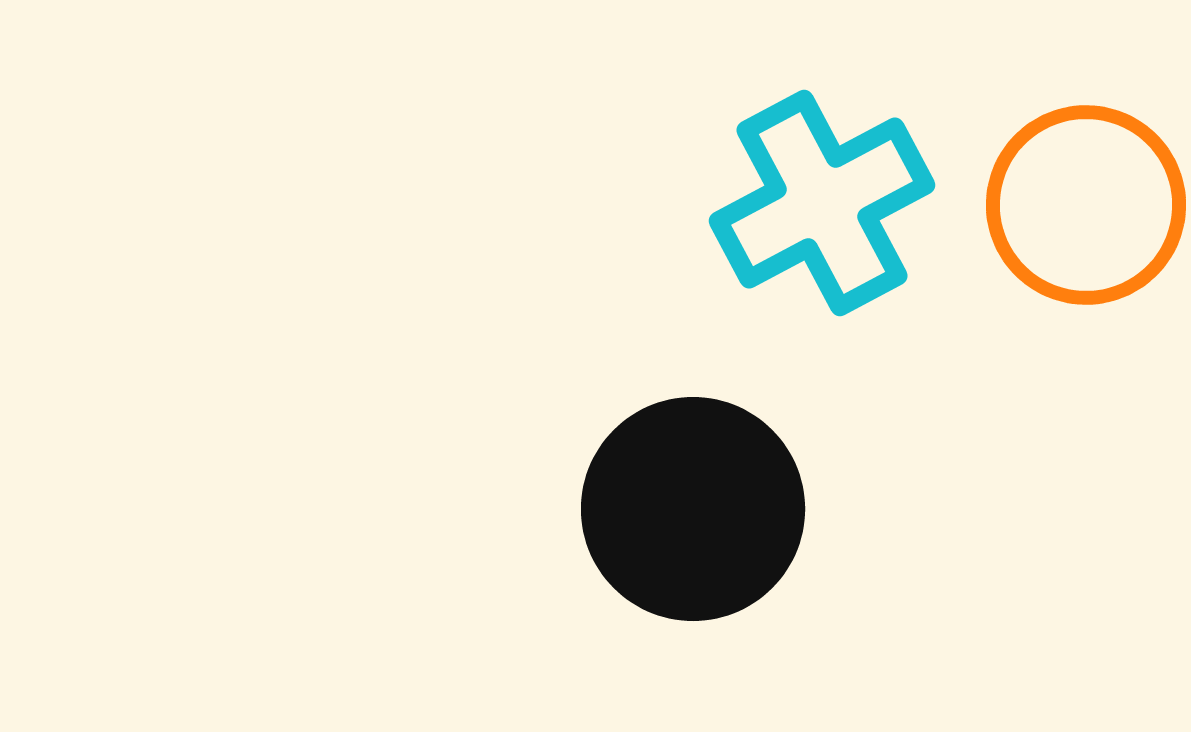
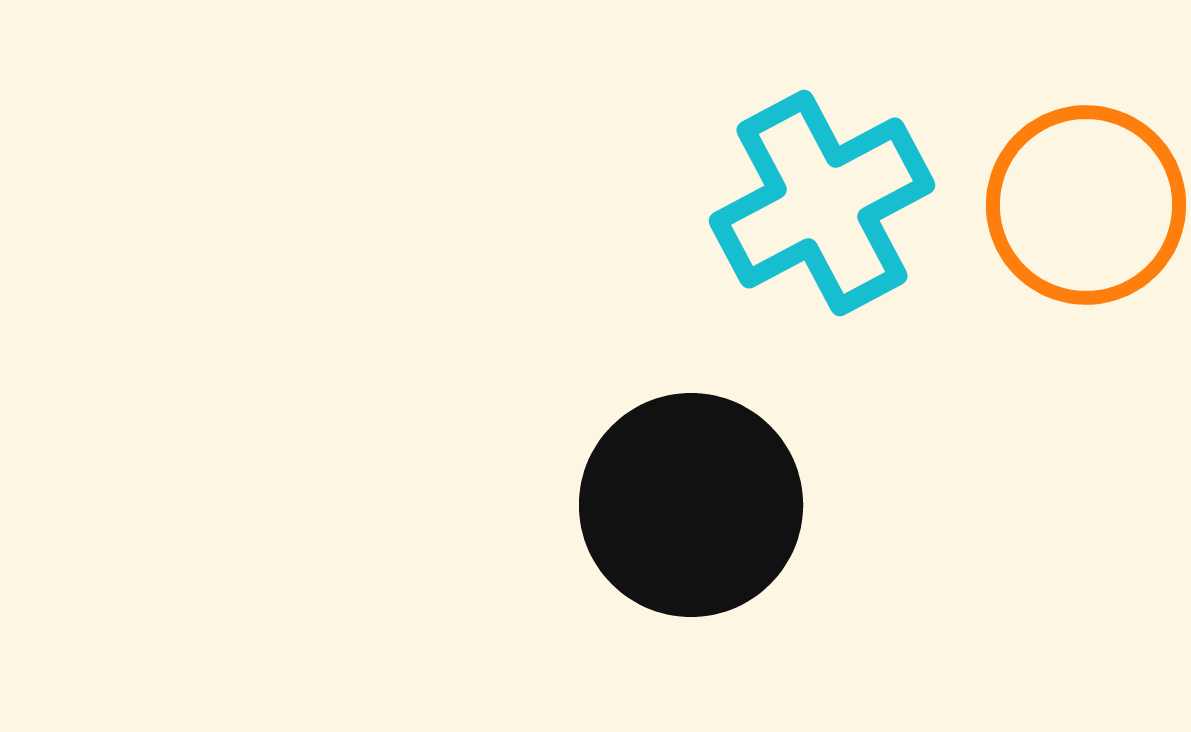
black circle: moved 2 px left, 4 px up
